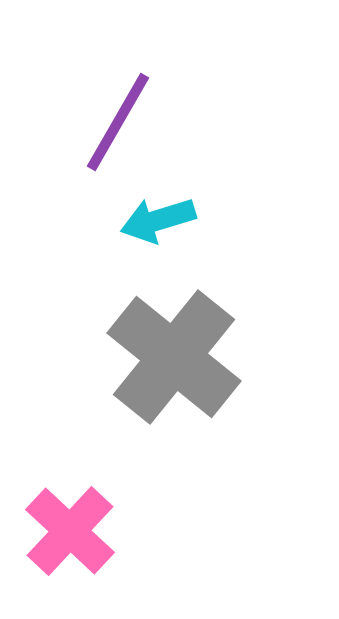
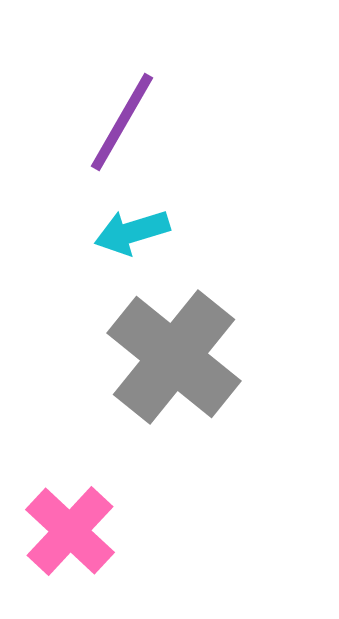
purple line: moved 4 px right
cyan arrow: moved 26 px left, 12 px down
